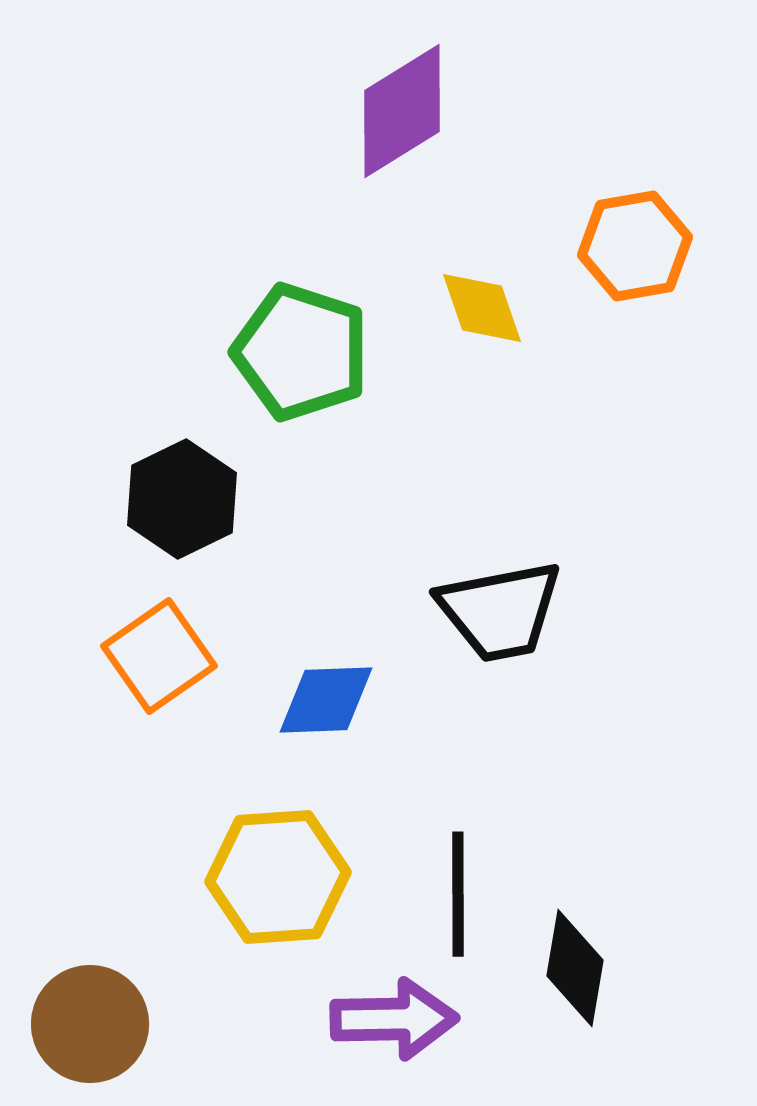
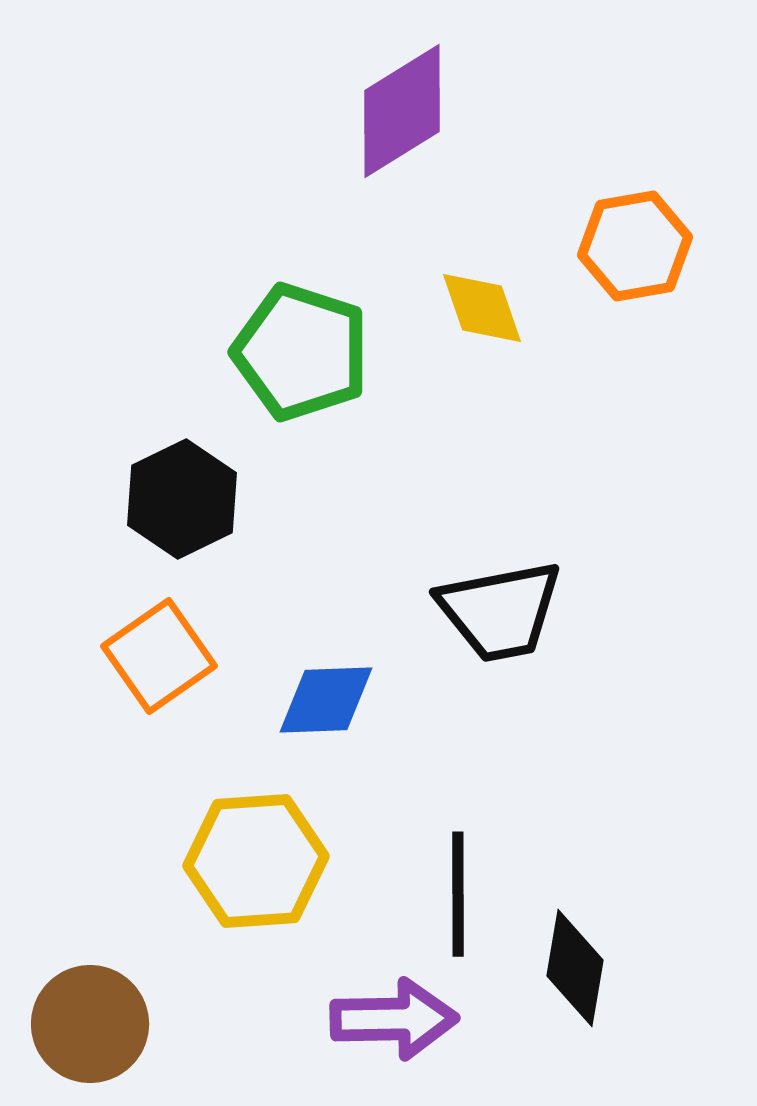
yellow hexagon: moved 22 px left, 16 px up
